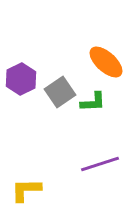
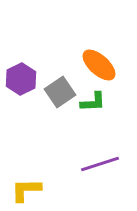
orange ellipse: moved 7 px left, 3 px down
